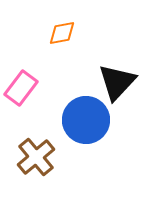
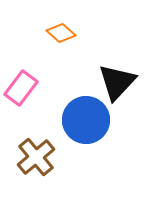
orange diamond: moved 1 px left; rotated 52 degrees clockwise
